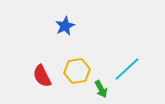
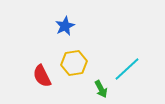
yellow hexagon: moved 3 px left, 8 px up
